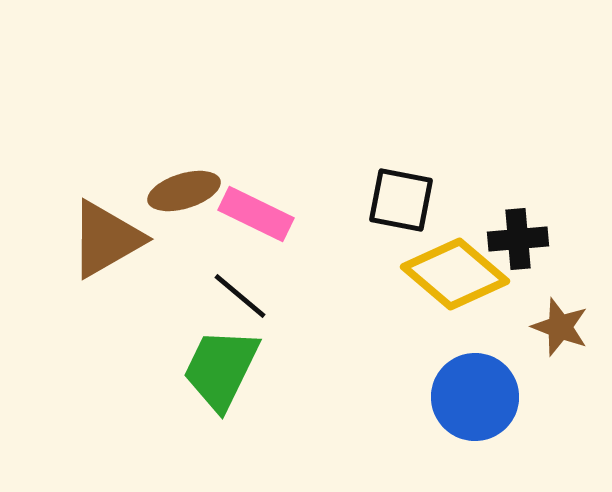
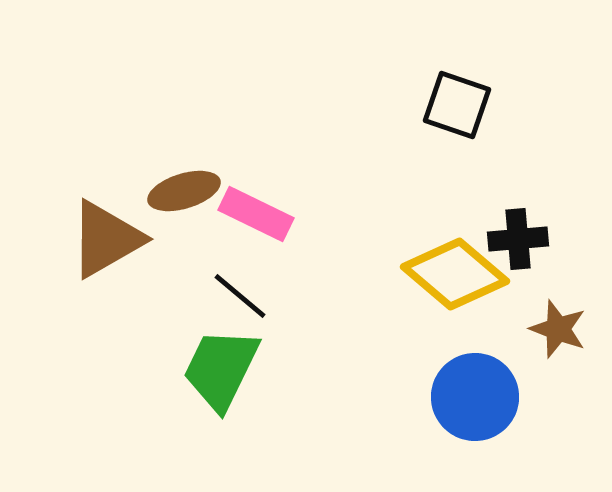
black square: moved 56 px right, 95 px up; rotated 8 degrees clockwise
brown star: moved 2 px left, 2 px down
